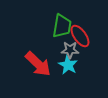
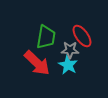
green trapezoid: moved 16 px left, 11 px down
red ellipse: moved 2 px right
red arrow: moved 1 px left, 1 px up
